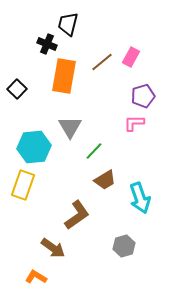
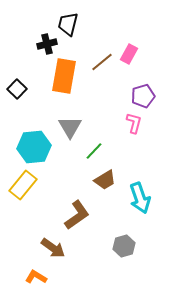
black cross: rotated 36 degrees counterclockwise
pink rectangle: moved 2 px left, 3 px up
pink L-shape: rotated 105 degrees clockwise
yellow rectangle: rotated 20 degrees clockwise
